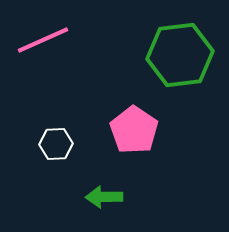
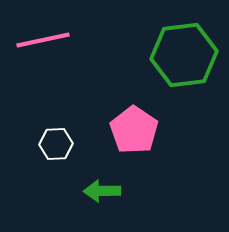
pink line: rotated 12 degrees clockwise
green hexagon: moved 4 px right
green arrow: moved 2 px left, 6 px up
